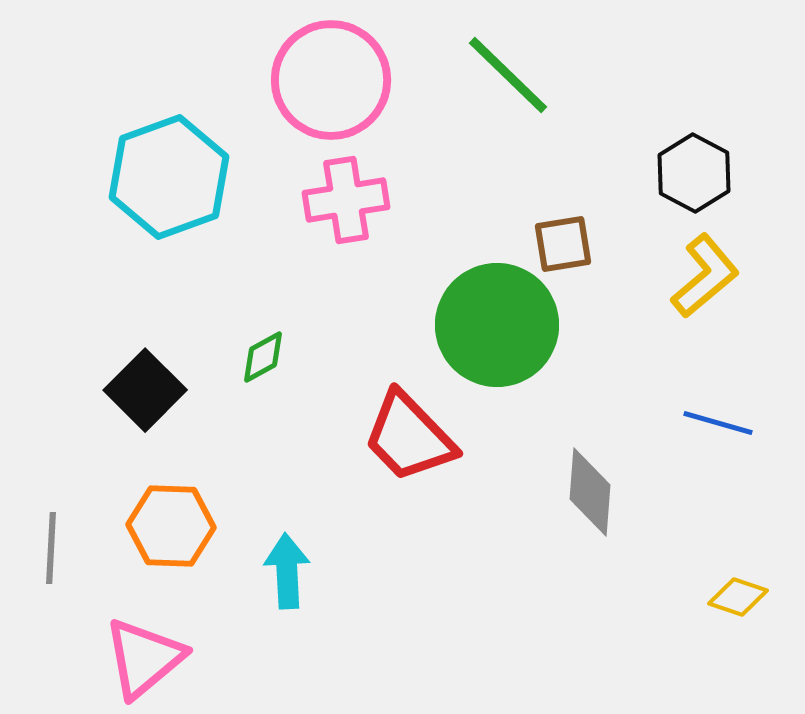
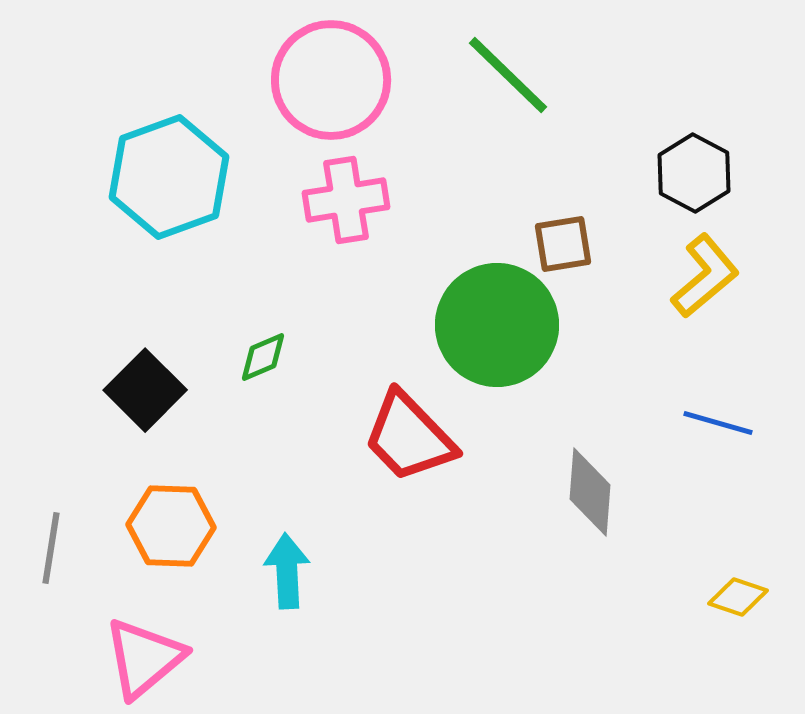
green diamond: rotated 6 degrees clockwise
gray line: rotated 6 degrees clockwise
